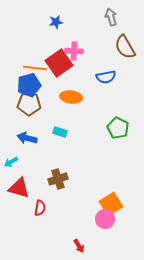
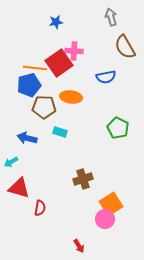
brown pentagon: moved 15 px right, 3 px down
brown cross: moved 25 px right
